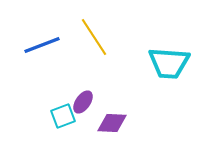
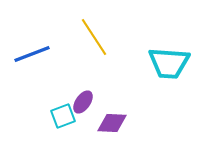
blue line: moved 10 px left, 9 px down
